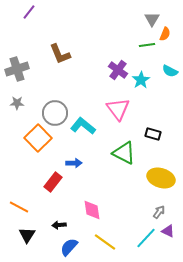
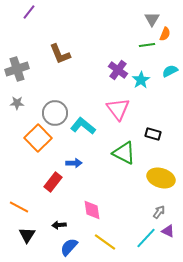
cyan semicircle: rotated 126 degrees clockwise
